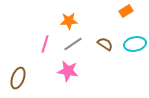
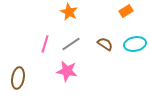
orange star: moved 9 px up; rotated 30 degrees clockwise
gray line: moved 2 px left
pink star: moved 1 px left
brown ellipse: rotated 10 degrees counterclockwise
